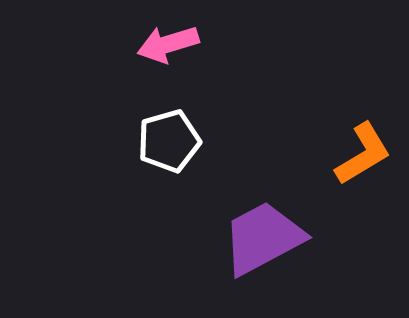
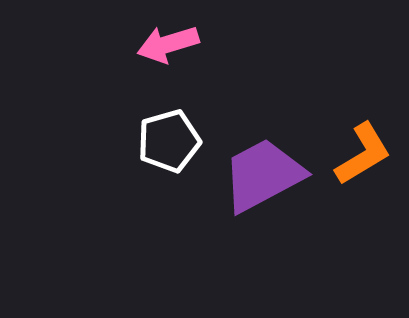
purple trapezoid: moved 63 px up
